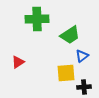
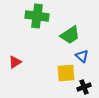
green cross: moved 3 px up; rotated 10 degrees clockwise
blue triangle: rotated 40 degrees counterclockwise
red triangle: moved 3 px left
black cross: rotated 16 degrees counterclockwise
